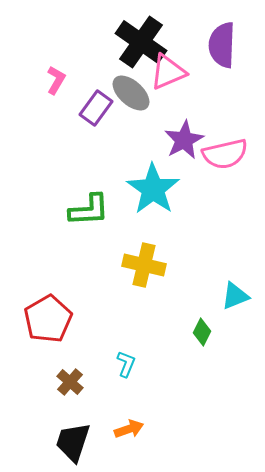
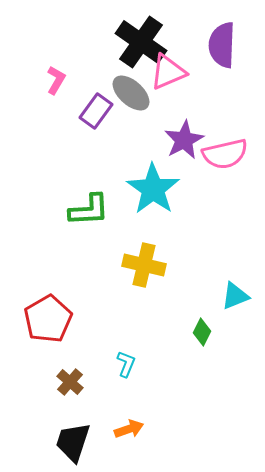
purple rectangle: moved 3 px down
